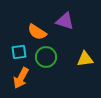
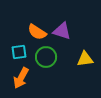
purple triangle: moved 3 px left, 10 px down
